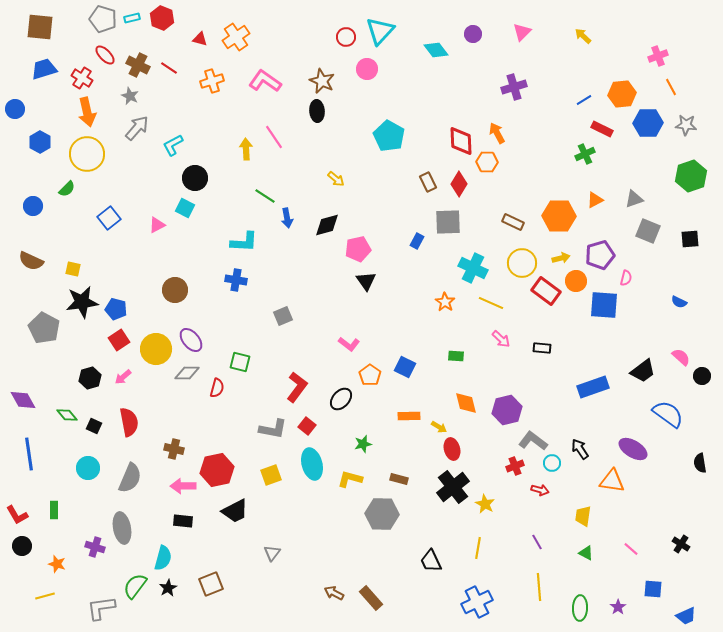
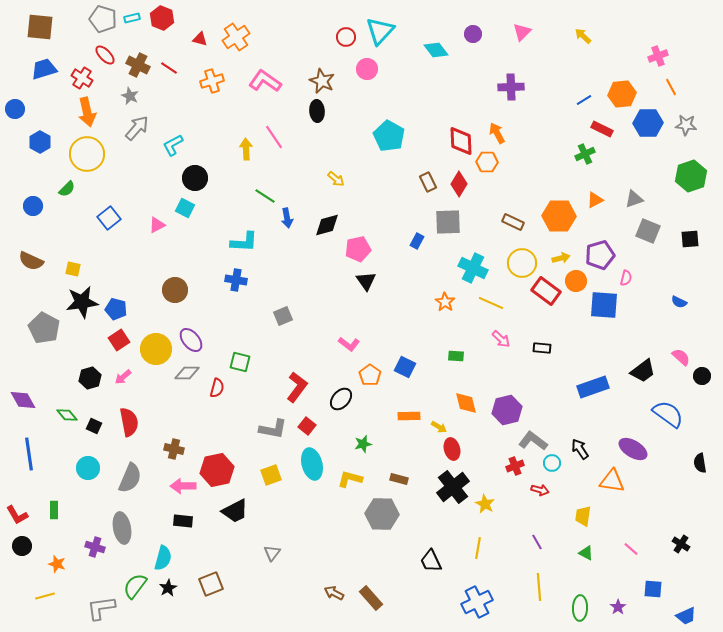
purple cross at (514, 87): moved 3 px left; rotated 15 degrees clockwise
